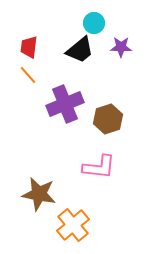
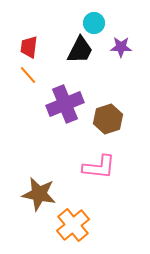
black trapezoid: rotated 24 degrees counterclockwise
